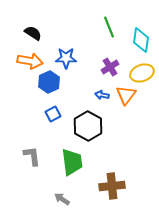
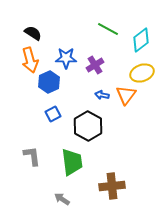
green line: moved 1 px left, 2 px down; rotated 40 degrees counterclockwise
cyan diamond: rotated 45 degrees clockwise
orange arrow: moved 1 px up; rotated 65 degrees clockwise
purple cross: moved 15 px left, 2 px up
